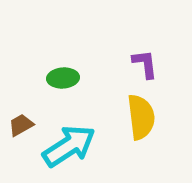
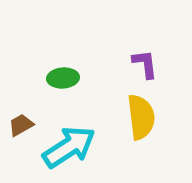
cyan arrow: moved 1 px down
